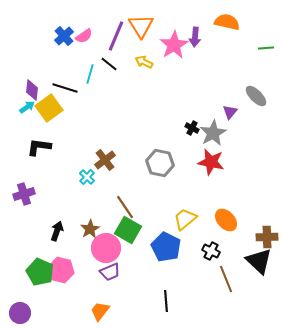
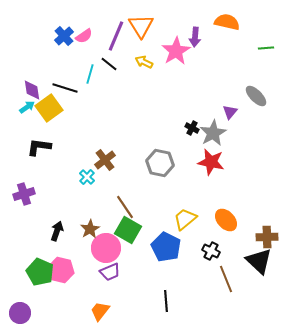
pink star at (174, 45): moved 2 px right, 6 px down
purple diamond at (32, 90): rotated 15 degrees counterclockwise
